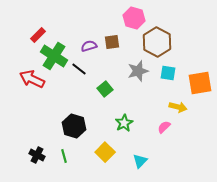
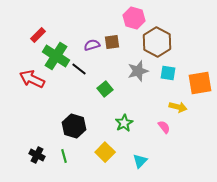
purple semicircle: moved 3 px right, 1 px up
green cross: moved 2 px right
pink semicircle: rotated 96 degrees clockwise
